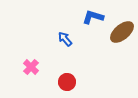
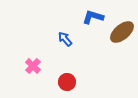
pink cross: moved 2 px right, 1 px up
